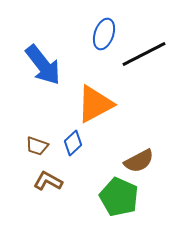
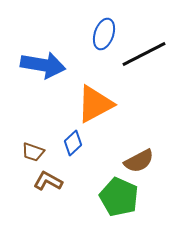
blue arrow: rotated 42 degrees counterclockwise
brown trapezoid: moved 4 px left, 6 px down
